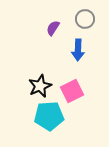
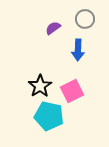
purple semicircle: rotated 21 degrees clockwise
black star: rotated 10 degrees counterclockwise
cyan pentagon: rotated 16 degrees clockwise
